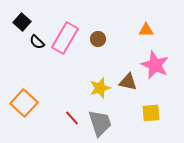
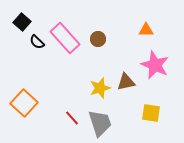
pink rectangle: rotated 72 degrees counterclockwise
brown triangle: moved 2 px left; rotated 24 degrees counterclockwise
yellow square: rotated 12 degrees clockwise
